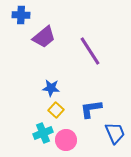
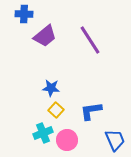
blue cross: moved 3 px right, 1 px up
purple trapezoid: moved 1 px right, 1 px up
purple line: moved 11 px up
blue L-shape: moved 2 px down
blue trapezoid: moved 7 px down
pink circle: moved 1 px right
